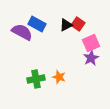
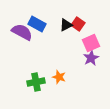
green cross: moved 3 px down
